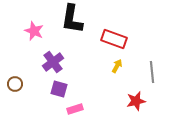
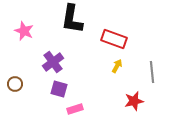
pink star: moved 10 px left
red star: moved 2 px left
